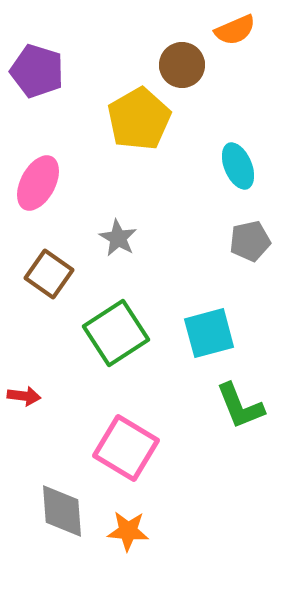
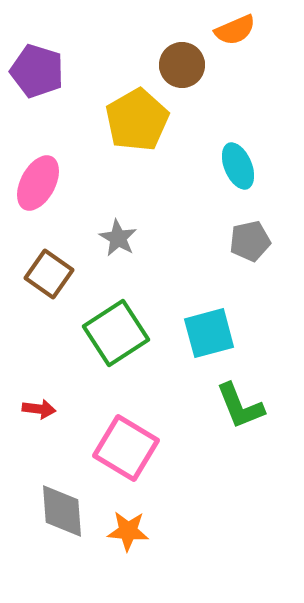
yellow pentagon: moved 2 px left, 1 px down
red arrow: moved 15 px right, 13 px down
